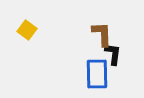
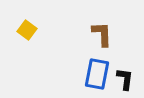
black L-shape: moved 12 px right, 25 px down
blue rectangle: rotated 12 degrees clockwise
